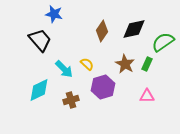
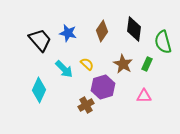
blue star: moved 14 px right, 19 px down
black diamond: rotated 70 degrees counterclockwise
green semicircle: rotated 70 degrees counterclockwise
brown star: moved 2 px left
cyan diamond: rotated 40 degrees counterclockwise
pink triangle: moved 3 px left
brown cross: moved 15 px right, 5 px down; rotated 14 degrees counterclockwise
